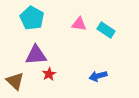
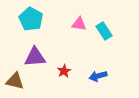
cyan pentagon: moved 1 px left, 1 px down
cyan rectangle: moved 2 px left, 1 px down; rotated 24 degrees clockwise
purple triangle: moved 1 px left, 2 px down
red star: moved 15 px right, 3 px up
brown triangle: rotated 30 degrees counterclockwise
